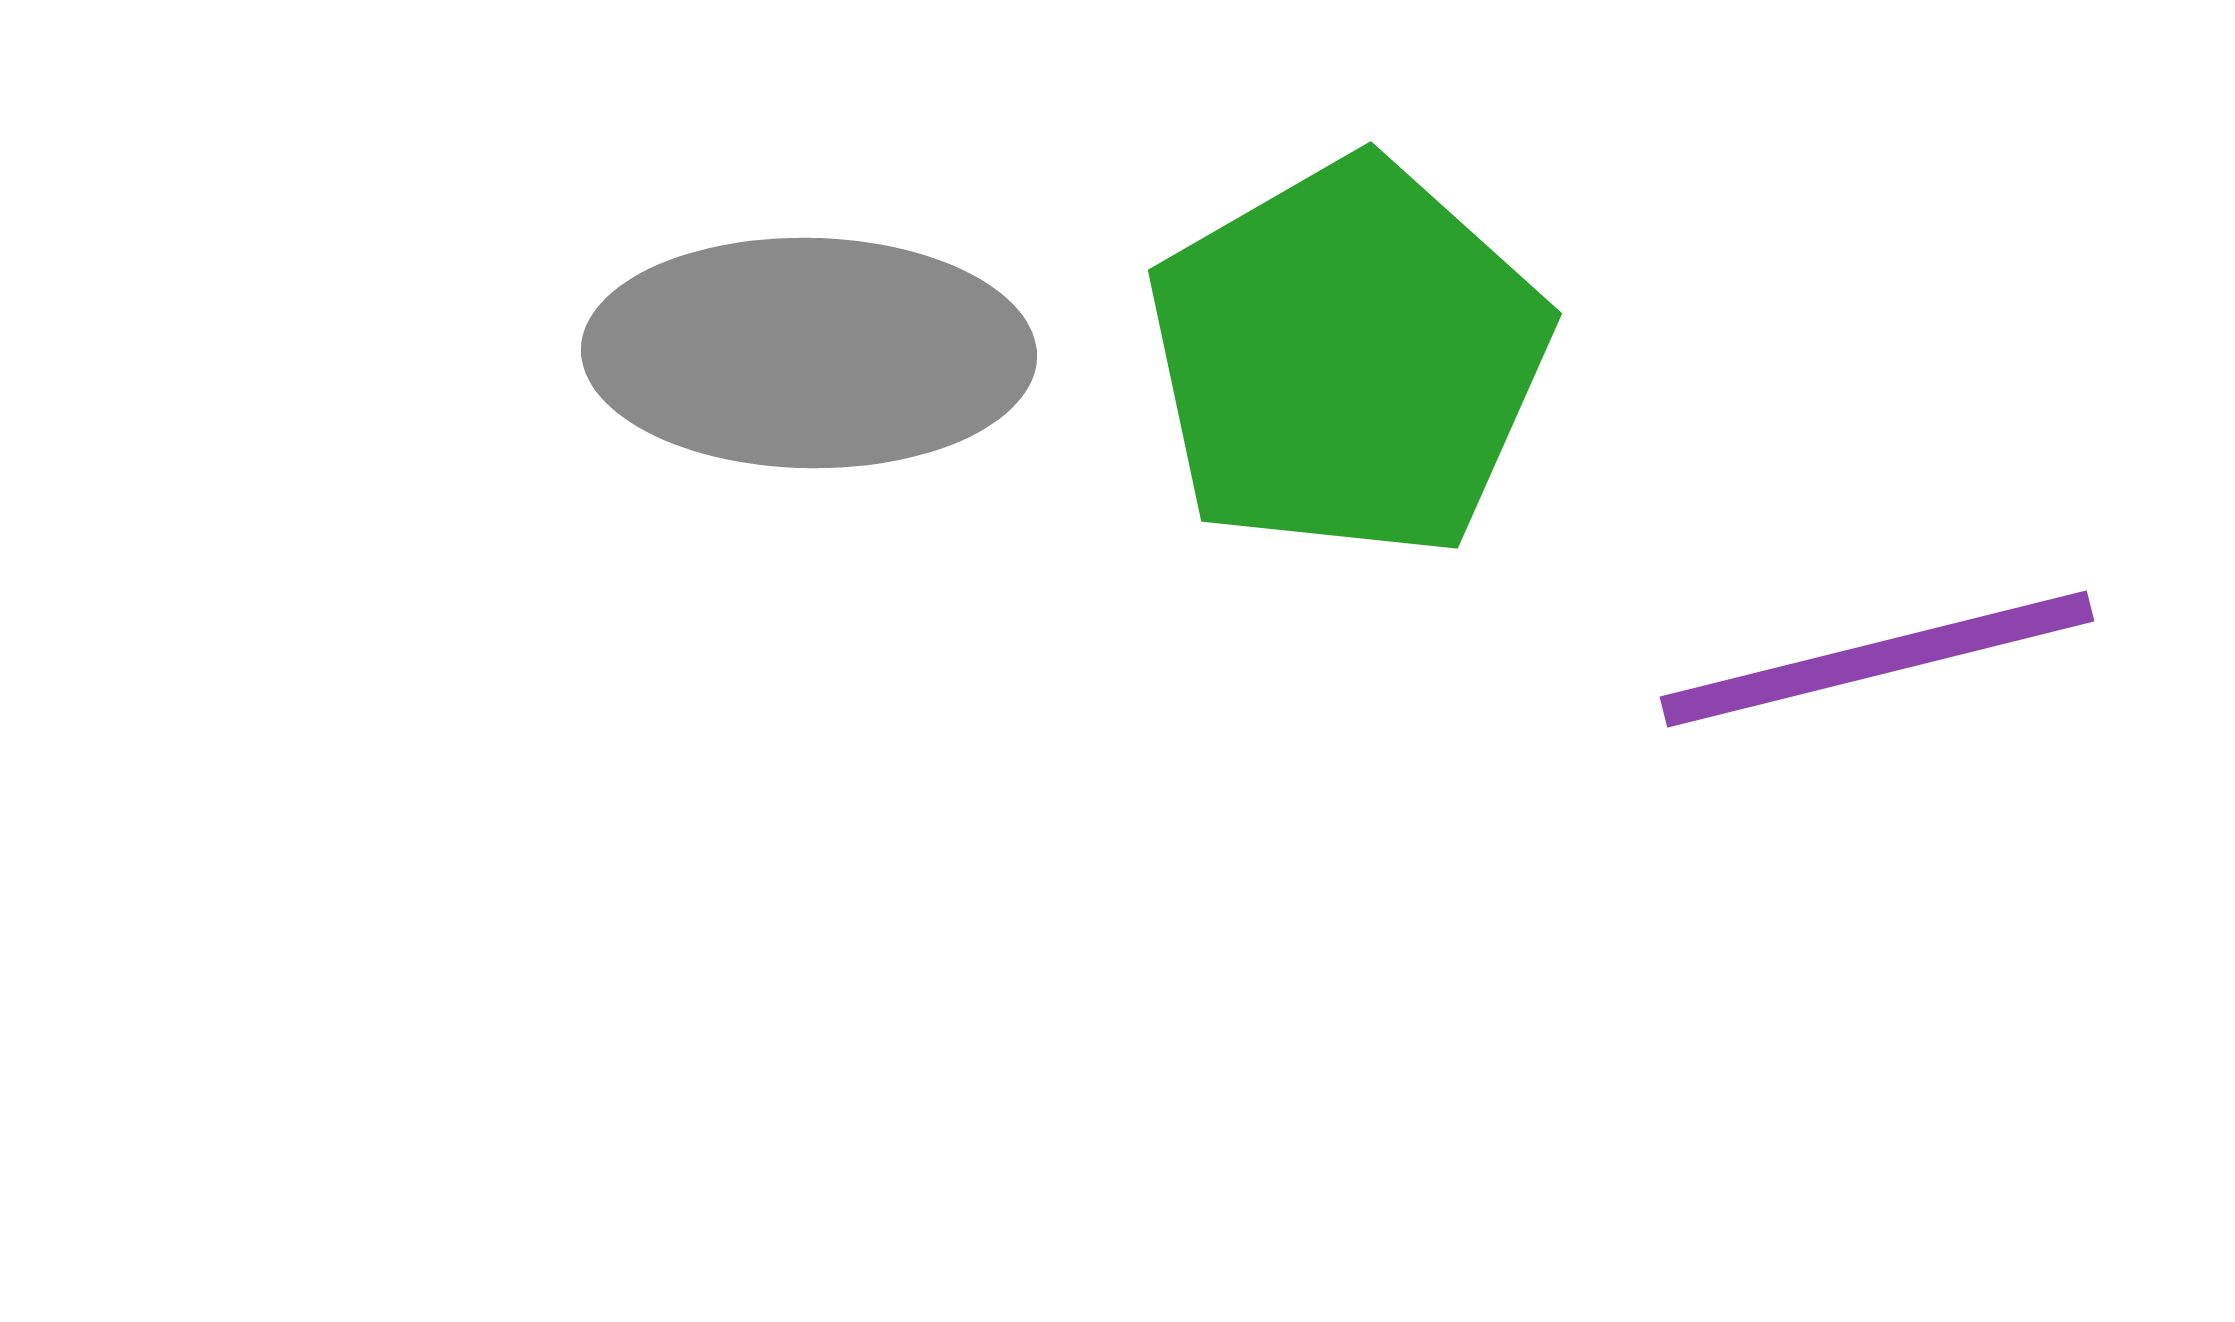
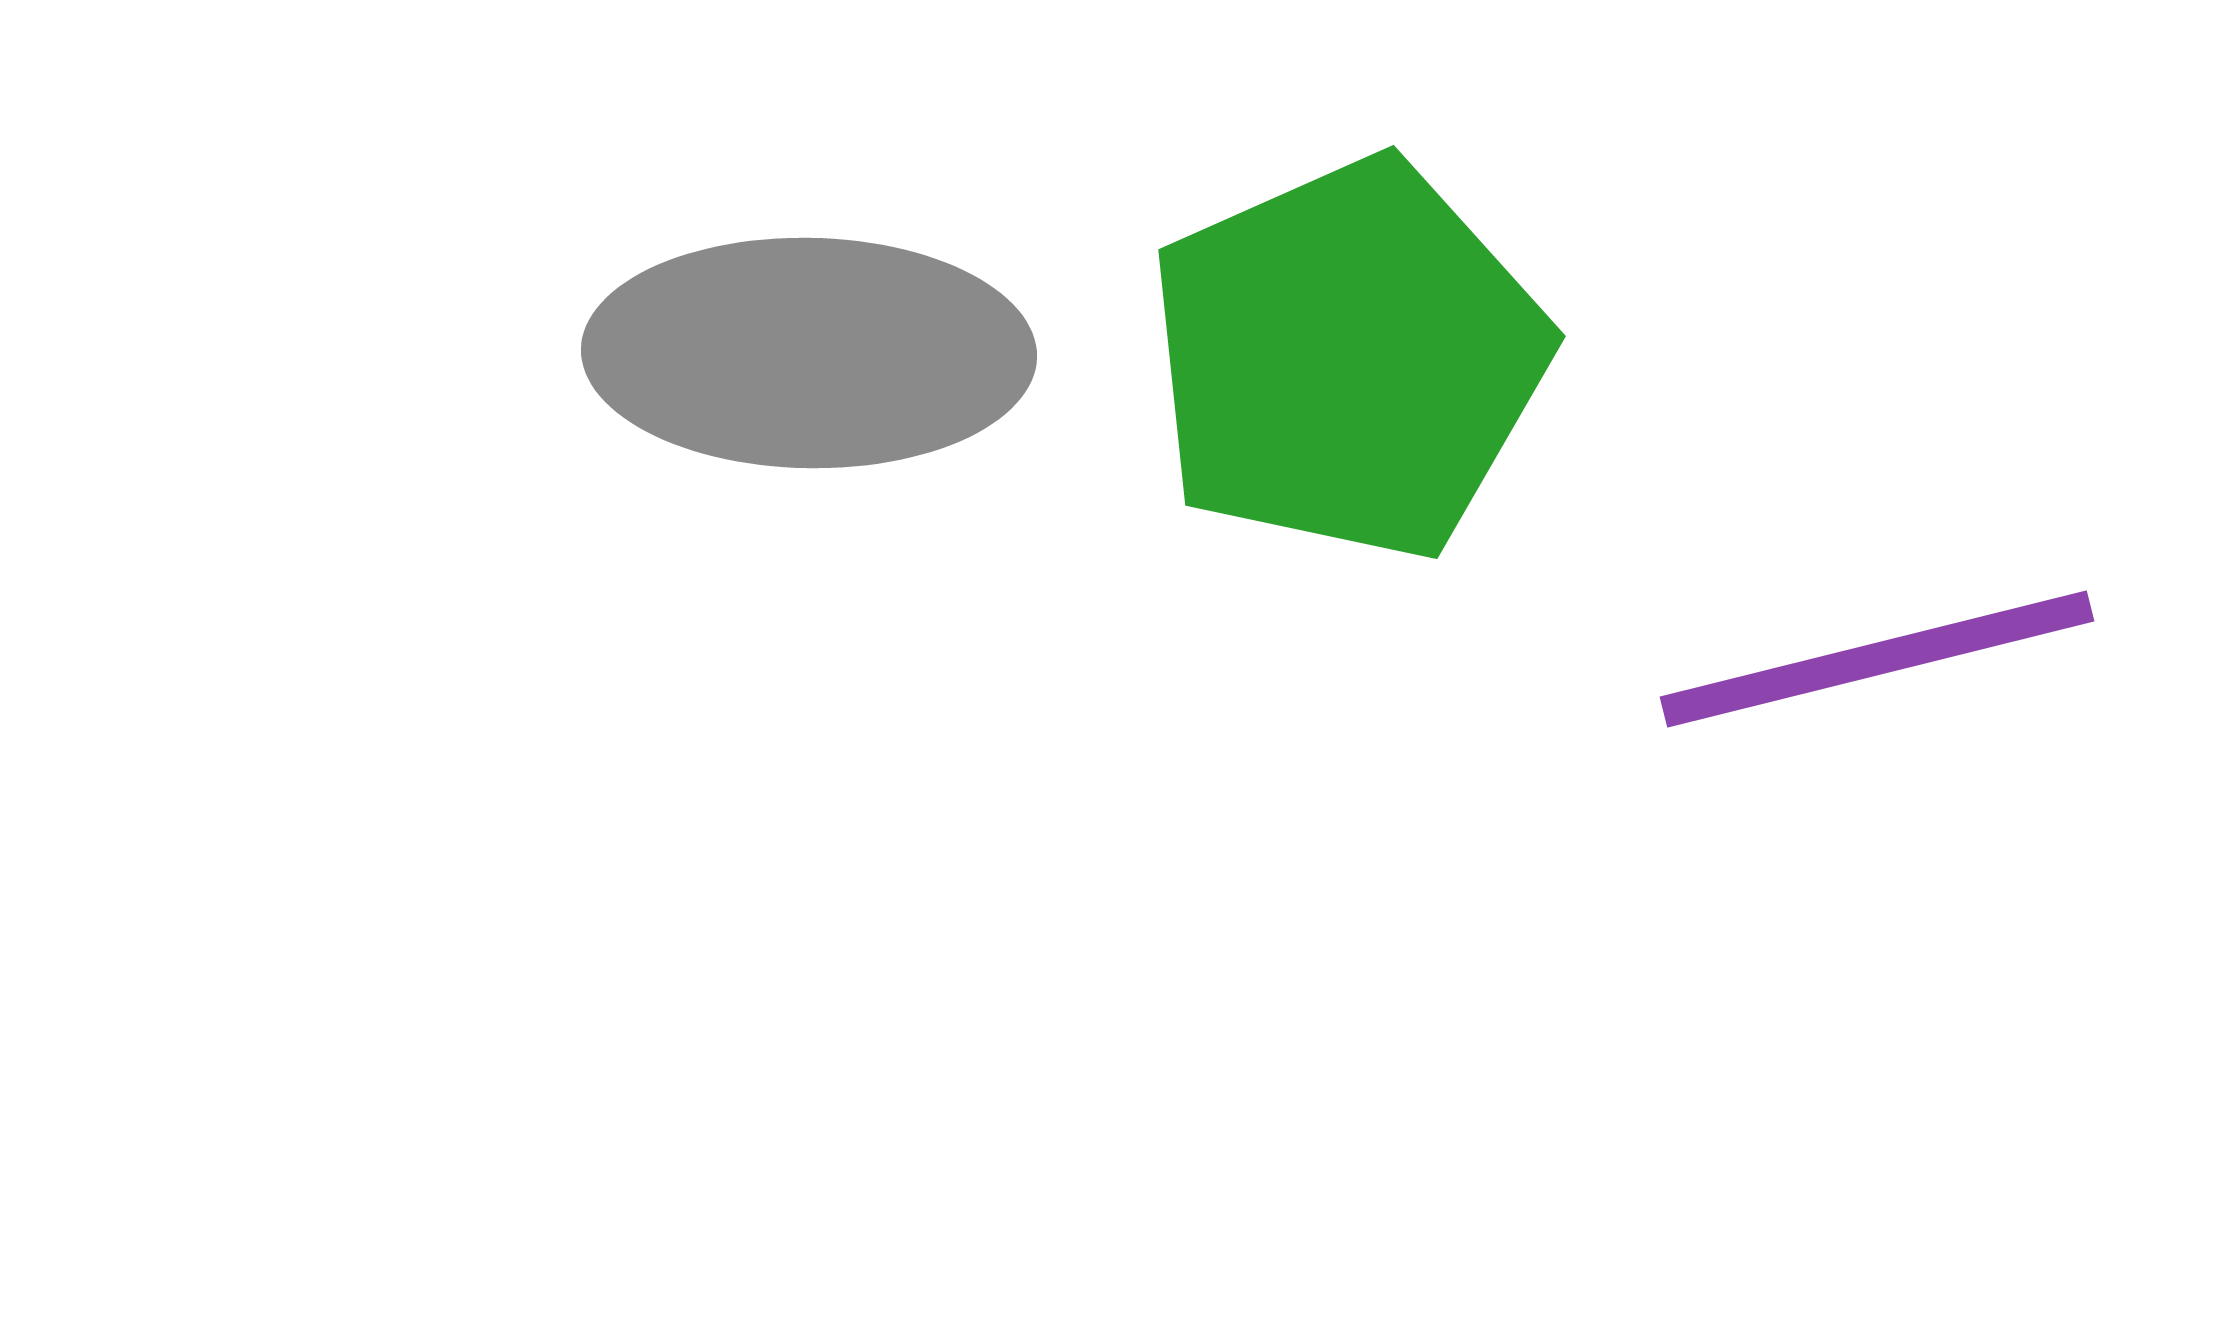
green pentagon: rotated 6 degrees clockwise
